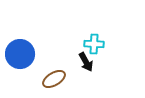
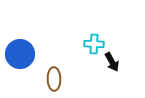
black arrow: moved 26 px right
brown ellipse: rotated 60 degrees counterclockwise
